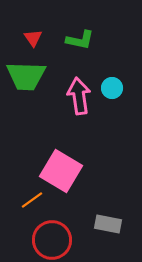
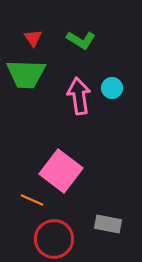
green L-shape: moved 1 px right; rotated 20 degrees clockwise
green trapezoid: moved 2 px up
pink square: rotated 6 degrees clockwise
orange line: rotated 60 degrees clockwise
red circle: moved 2 px right, 1 px up
